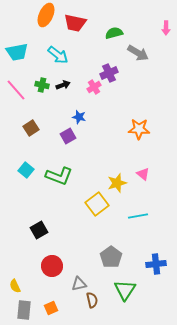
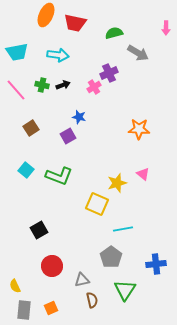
cyan arrow: rotated 30 degrees counterclockwise
yellow square: rotated 30 degrees counterclockwise
cyan line: moved 15 px left, 13 px down
gray triangle: moved 3 px right, 4 px up
